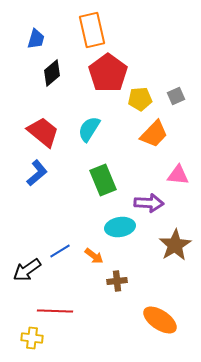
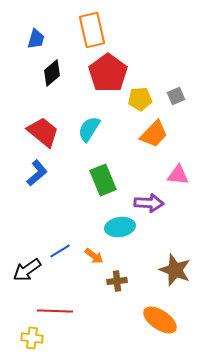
brown star: moved 25 px down; rotated 20 degrees counterclockwise
